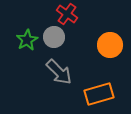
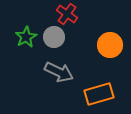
green star: moved 1 px left, 3 px up
gray arrow: rotated 20 degrees counterclockwise
